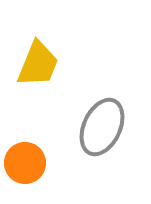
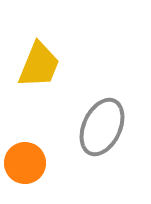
yellow trapezoid: moved 1 px right, 1 px down
